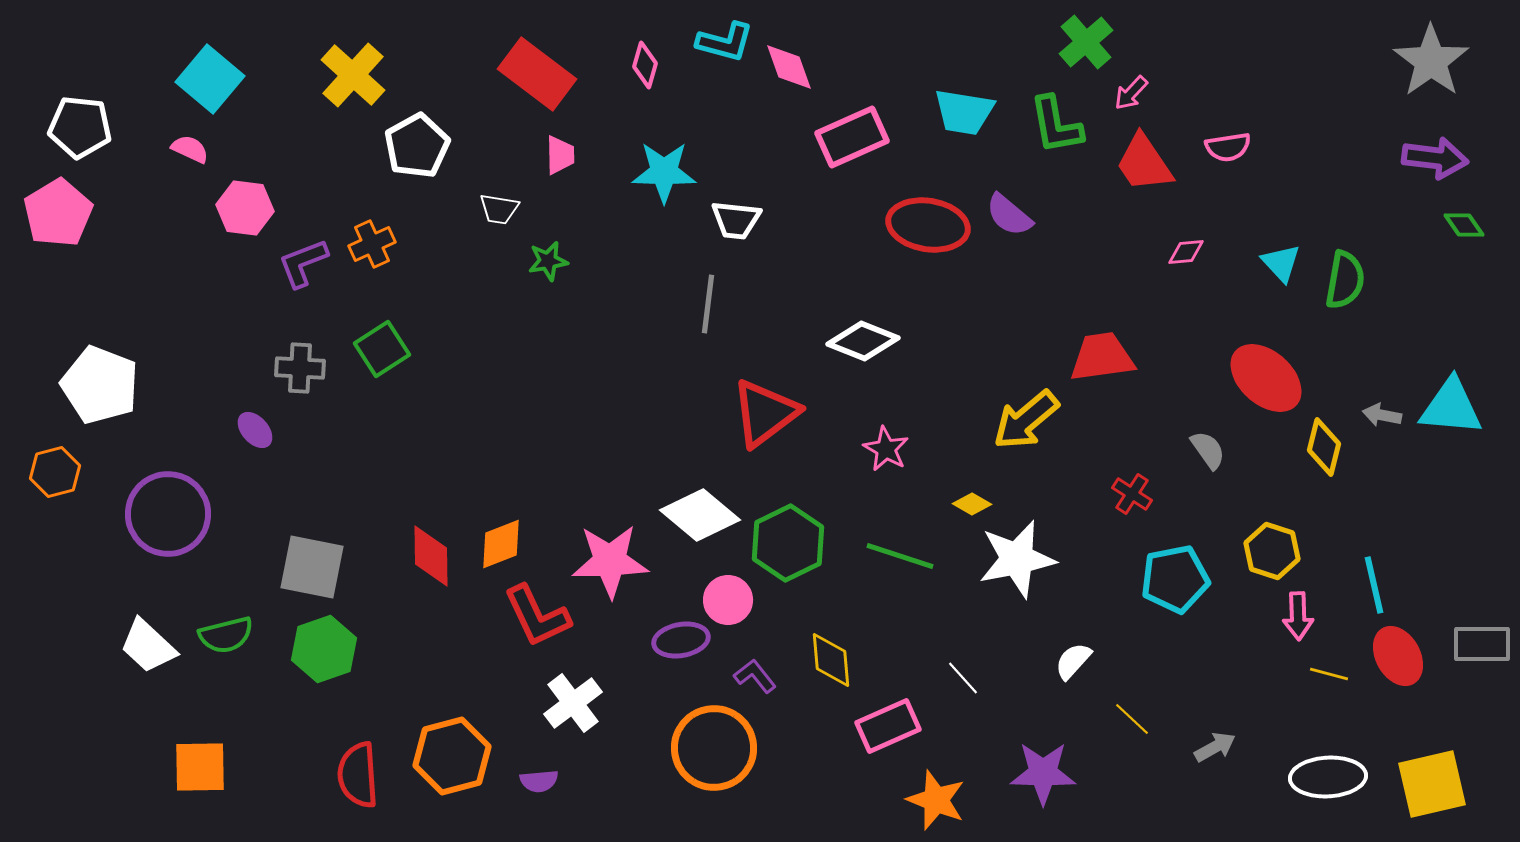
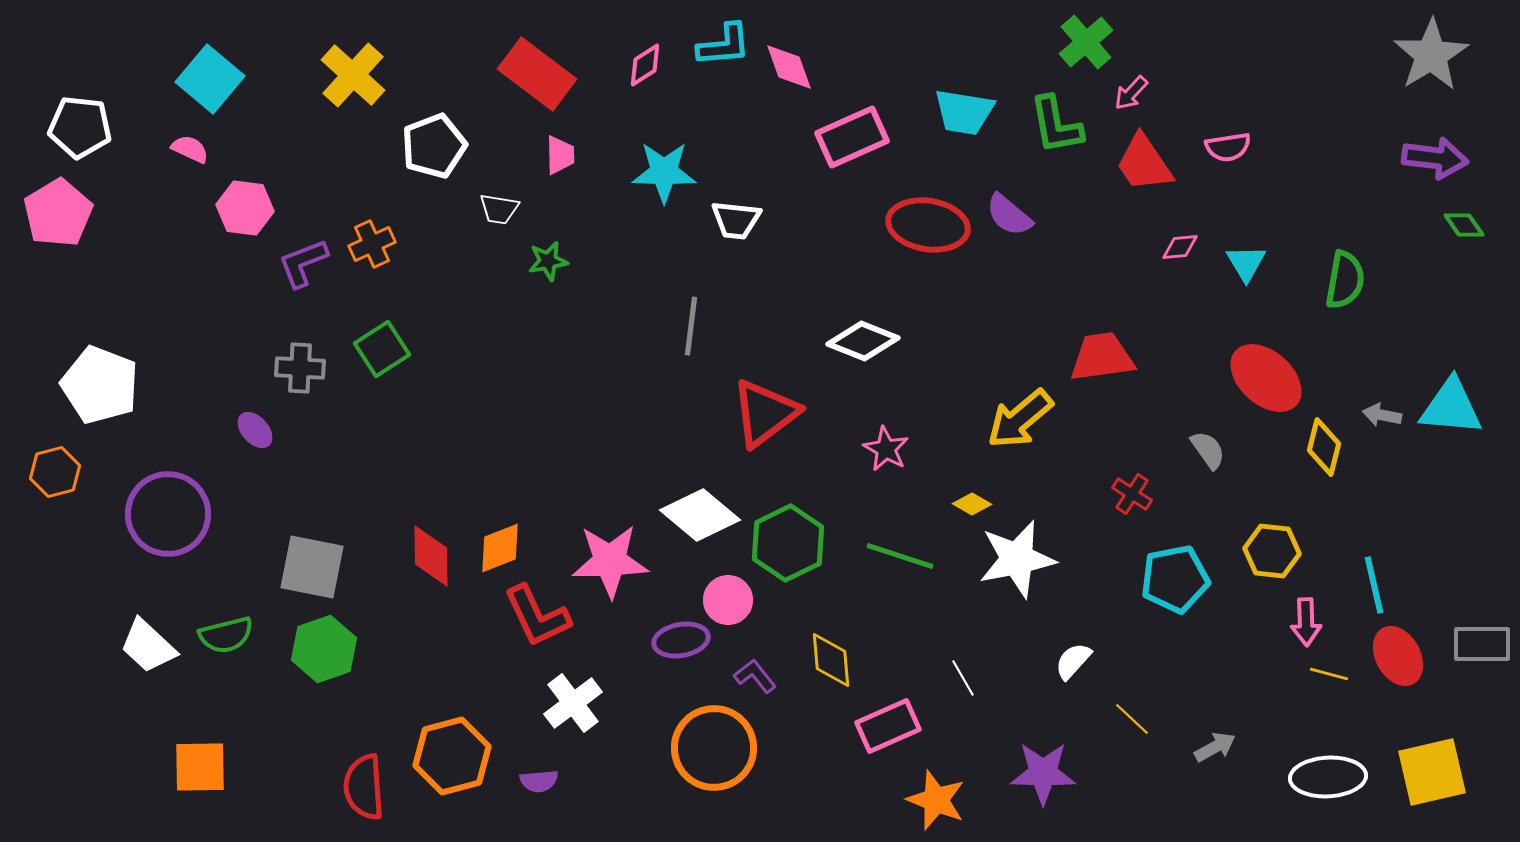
cyan L-shape at (725, 42): moved 1 px left, 3 px down; rotated 20 degrees counterclockwise
gray star at (1431, 61): moved 6 px up; rotated 4 degrees clockwise
pink diamond at (645, 65): rotated 42 degrees clockwise
white pentagon at (417, 146): moved 17 px right; rotated 8 degrees clockwise
pink diamond at (1186, 252): moved 6 px left, 5 px up
cyan triangle at (1281, 263): moved 35 px left; rotated 12 degrees clockwise
gray line at (708, 304): moved 17 px left, 22 px down
yellow arrow at (1026, 420): moved 6 px left, 1 px up
orange diamond at (501, 544): moved 1 px left, 4 px down
yellow hexagon at (1272, 551): rotated 12 degrees counterclockwise
pink arrow at (1298, 616): moved 8 px right, 6 px down
white line at (963, 678): rotated 12 degrees clockwise
red semicircle at (358, 775): moved 6 px right, 12 px down
yellow square at (1432, 784): moved 12 px up
